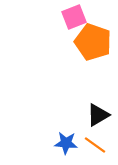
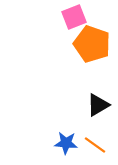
orange pentagon: moved 1 px left, 2 px down
black triangle: moved 10 px up
